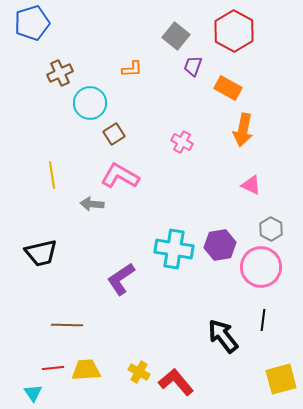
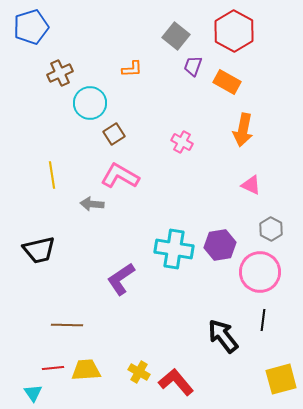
blue pentagon: moved 1 px left, 4 px down
orange rectangle: moved 1 px left, 6 px up
black trapezoid: moved 2 px left, 3 px up
pink circle: moved 1 px left, 5 px down
